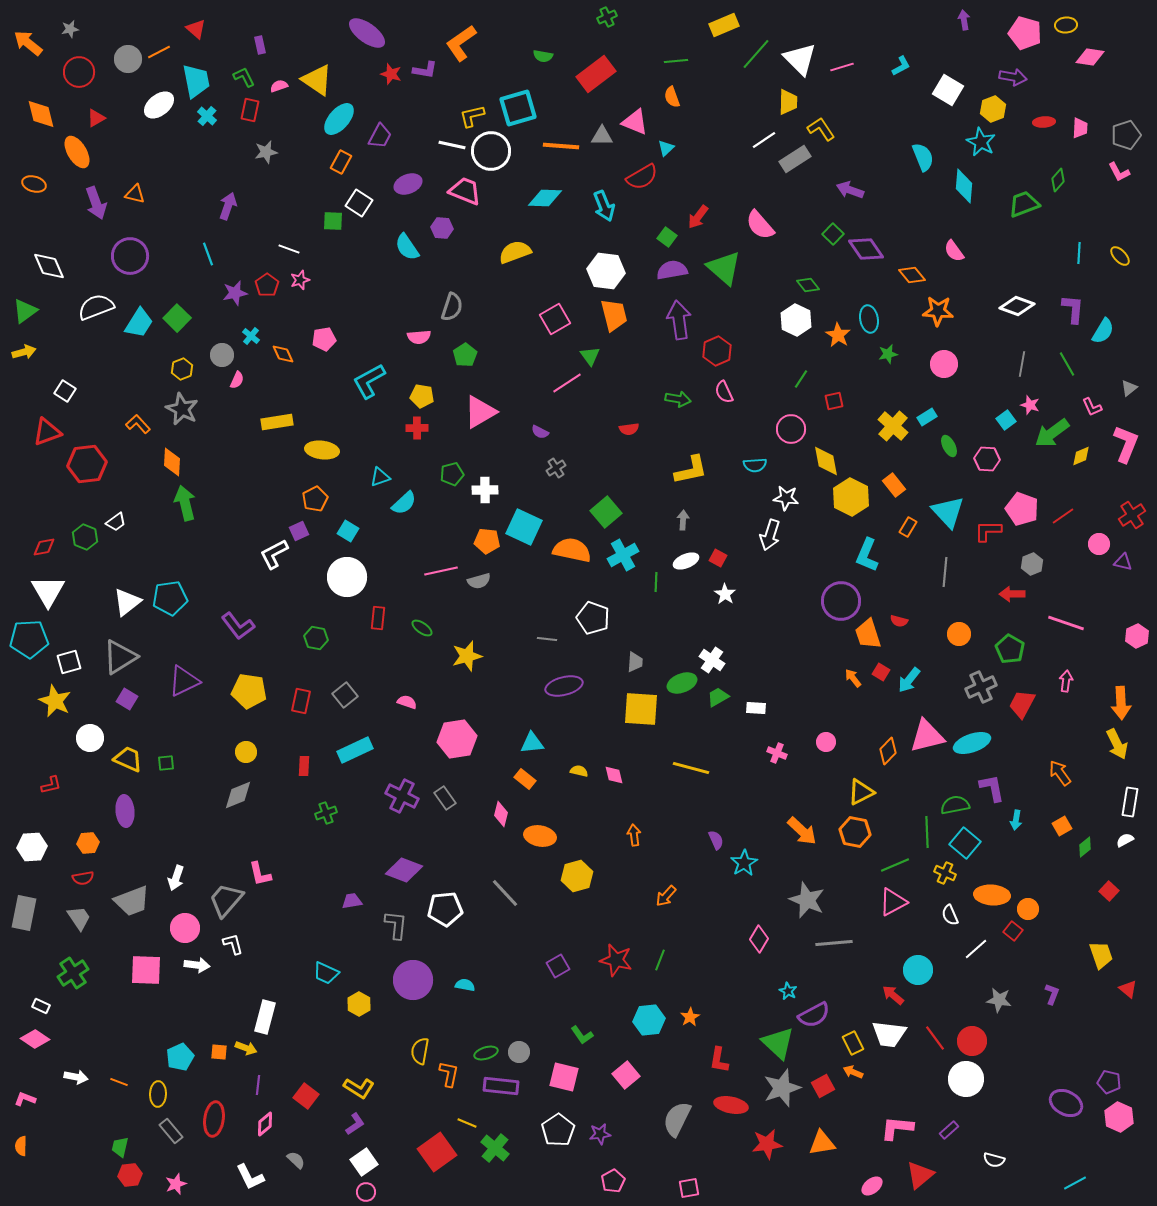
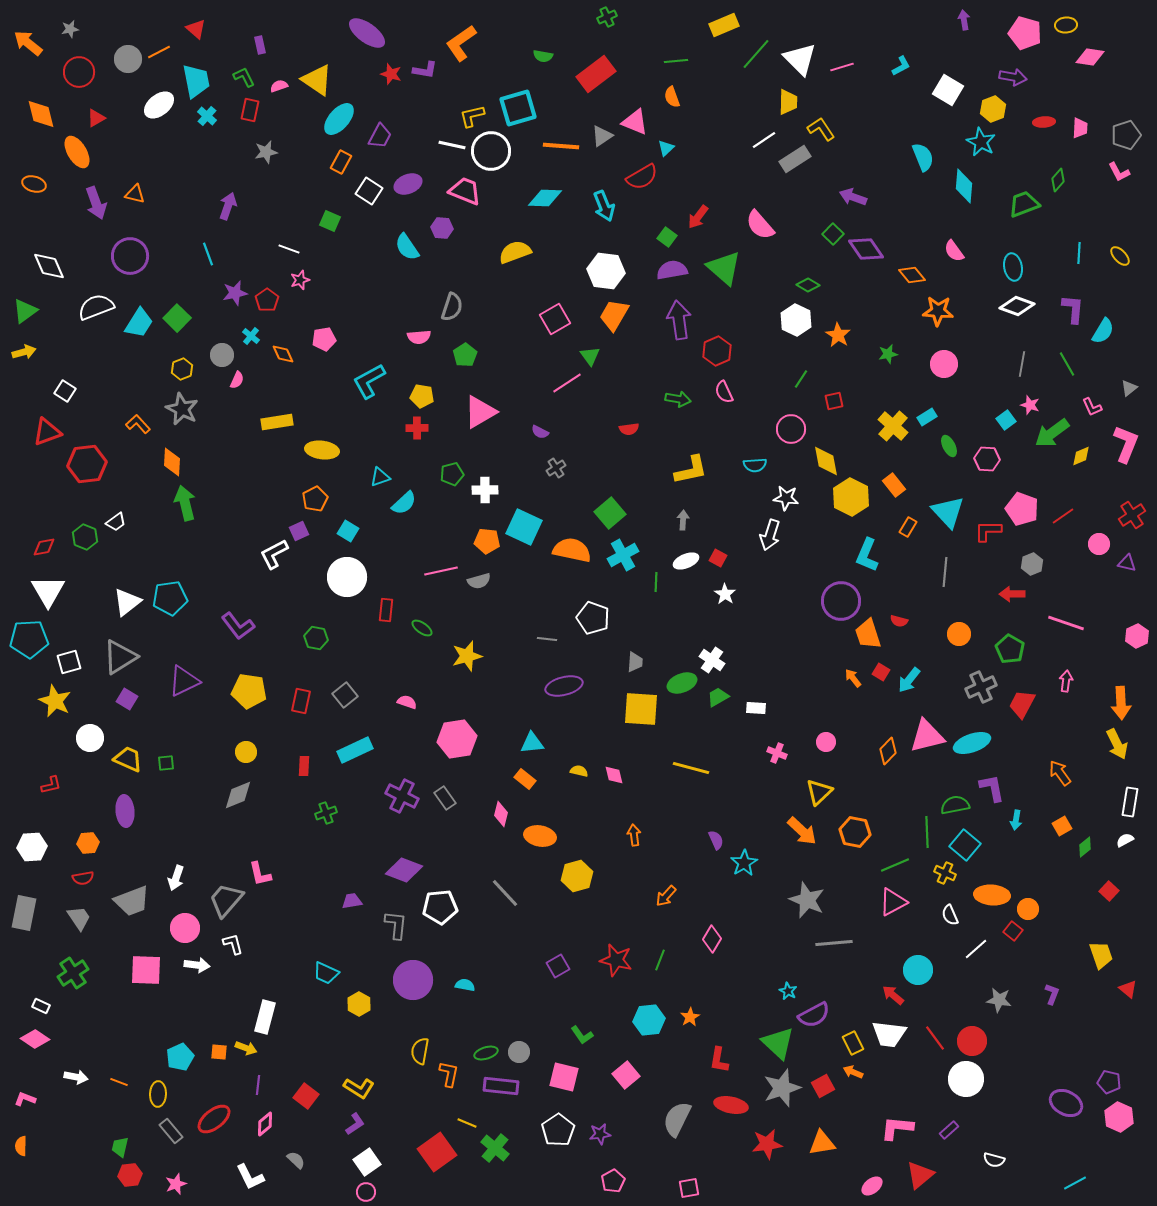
gray triangle at (602, 136): rotated 35 degrees counterclockwise
purple arrow at (850, 190): moved 3 px right, 7 px down
white square at (359, 203): moved 10 px right, 12 px up
green square at (333, 221): moved 3 px left; rotated 20 degrees clockwise
red pentagon at (267, 285): moved 15 px down
green diamond at (808, 285): rotated 20 degrees counterclockwise
orange trapezoid at (614, 315): rotated 136 degrees counterclockwise
cyan ellipse at (869, 319): moved 144 px right, 52 px up
green square at (606, 512): moved 4 px right, 1 px down
purple triangle at (1123, 562): moved 4 px right, 1 px down
red rectangle at (378, 618): moved 8 px right, 8 px up
yellow triangle at (861, 792): moved 42 px left; rotated 16 degrees counterclockwise
cyan square at (965, 843): moved 2 px down
white pentagon at (445, 909): moved 5 px left, 2 px up
pink diamond at (759, 939): moved 47 px left
red ellipse at (214, 1119): rotated 44 degrees clockwise
white square at (364, 1162): moved 3 px right
